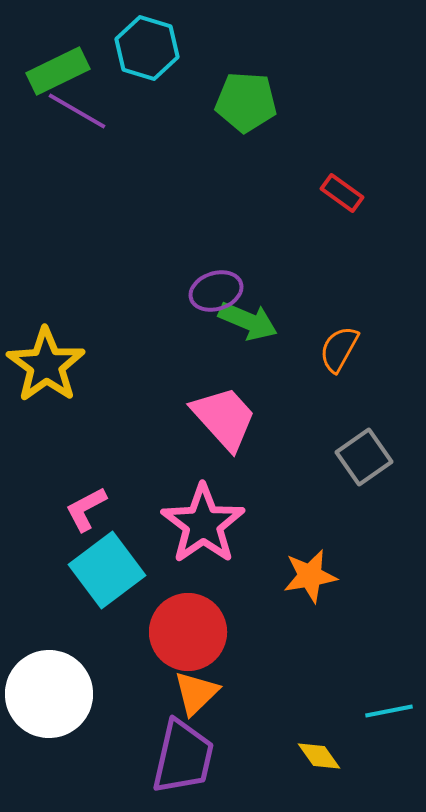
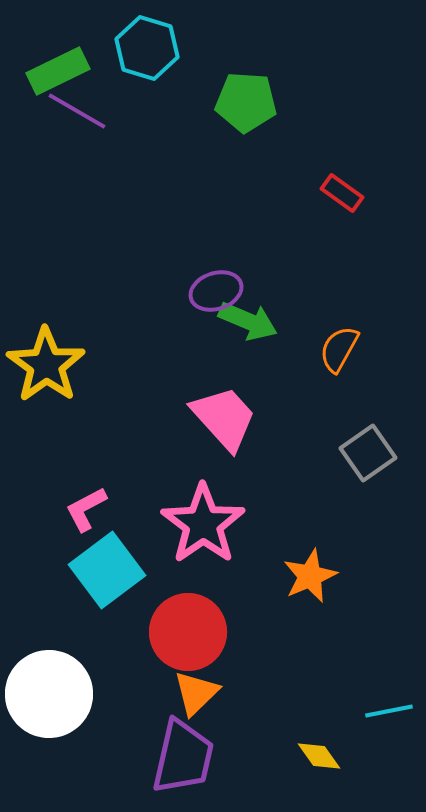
gray square: moved 4 px right, 4 px up
orange star: rotated 14 degrees counterclockwise
